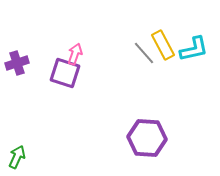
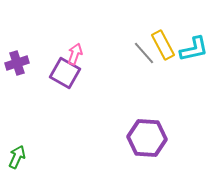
purple square: rotated 12 degrees clockwise
